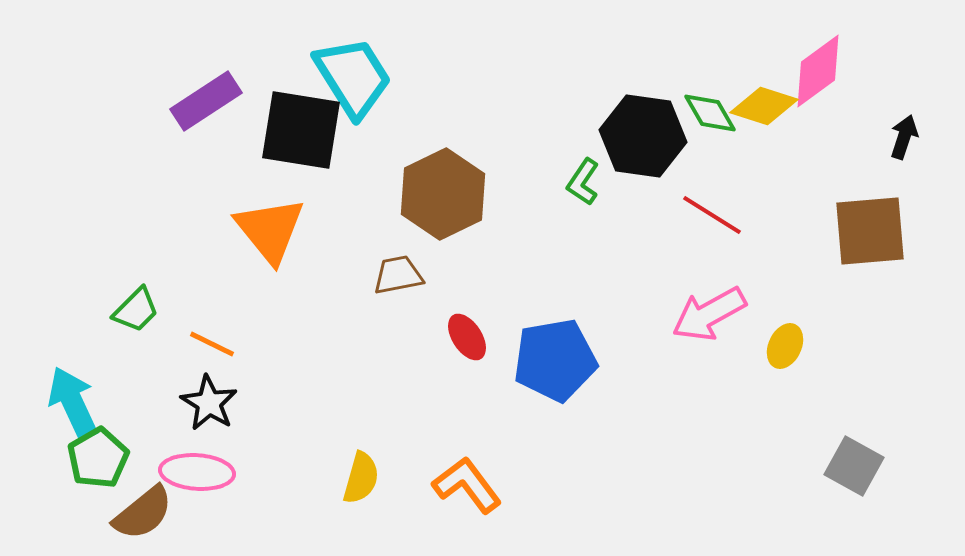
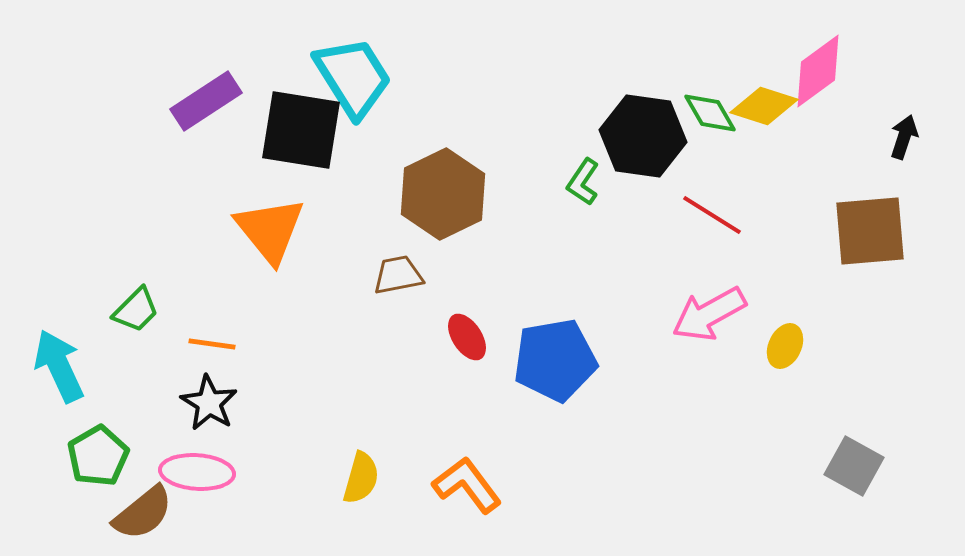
orange line: rotated 18 degrees counterclockwise
cyan arrow: moved 14 px left, 37 px up
green pentagon: moved 2 px up
